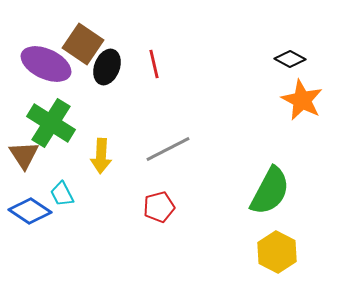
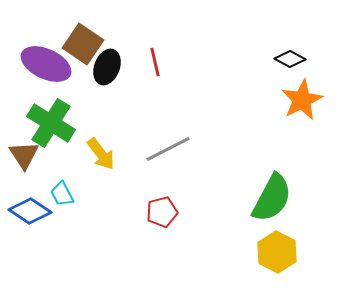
red line: moved 1 px right, 2 px up
orange star: rotated 18 degrees clockwise
yellow arrow: moved 2 px up; rotated 40 degrees counterclockwise
green semicircle: moved 2 px right, 7 px down
red pentagon: moved 3 px right, 5 px down
